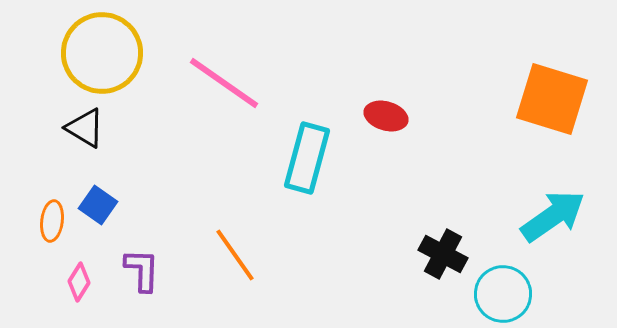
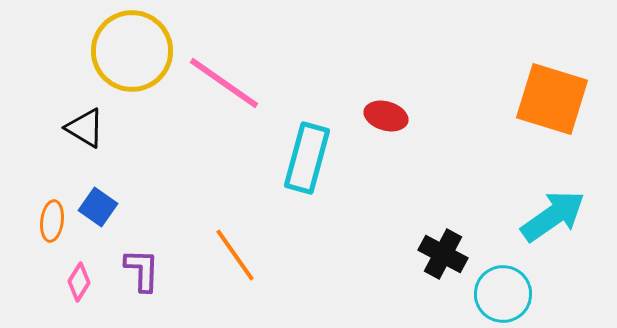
yellow circle: moved 30 px right, 2 px up
blue square: moved 2 px down
